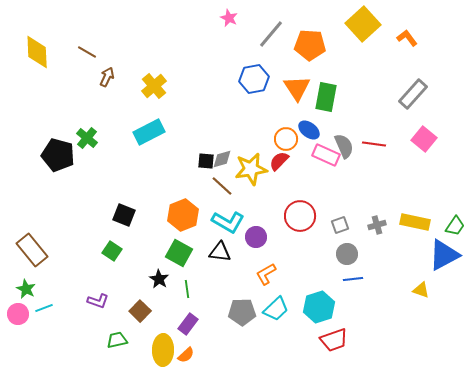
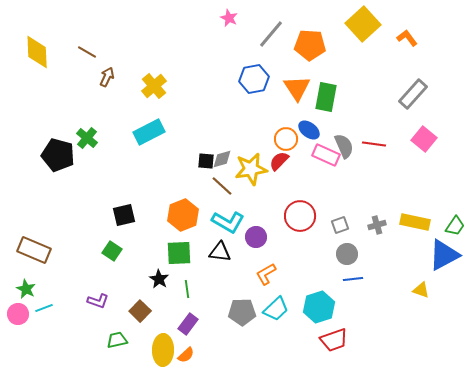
black square at (124, 215): rotated 35 degrees counterclockwise
brown rectangle at (32, 250): moved 2 px right; rotated 28 degrees counterclockwise
green square at (179, 253): rotated 32 degrees counterclockwise
